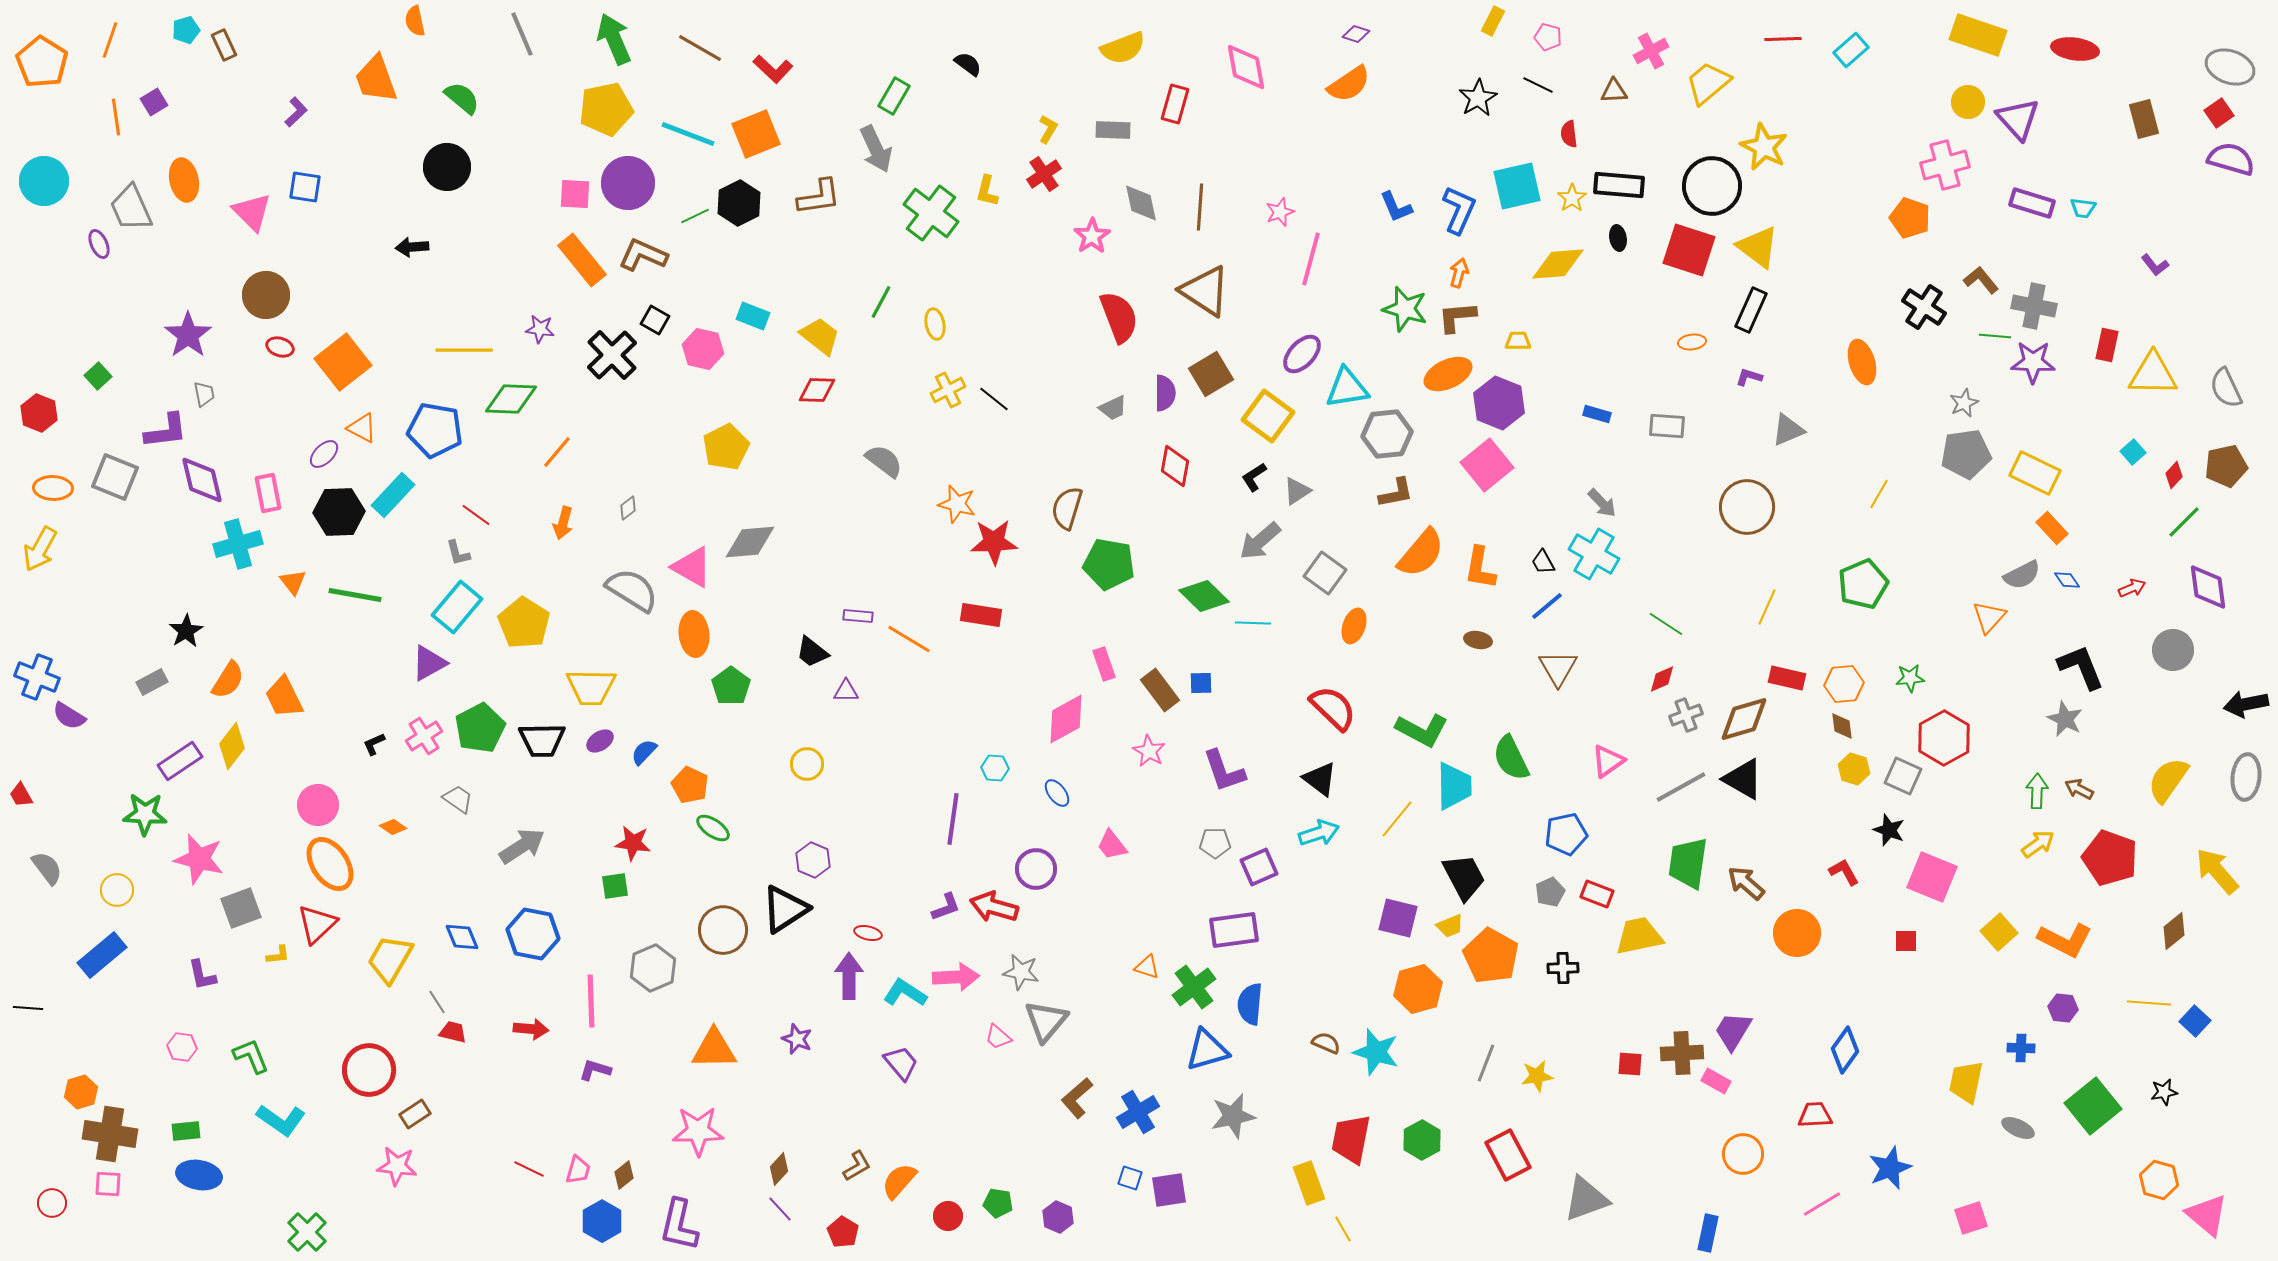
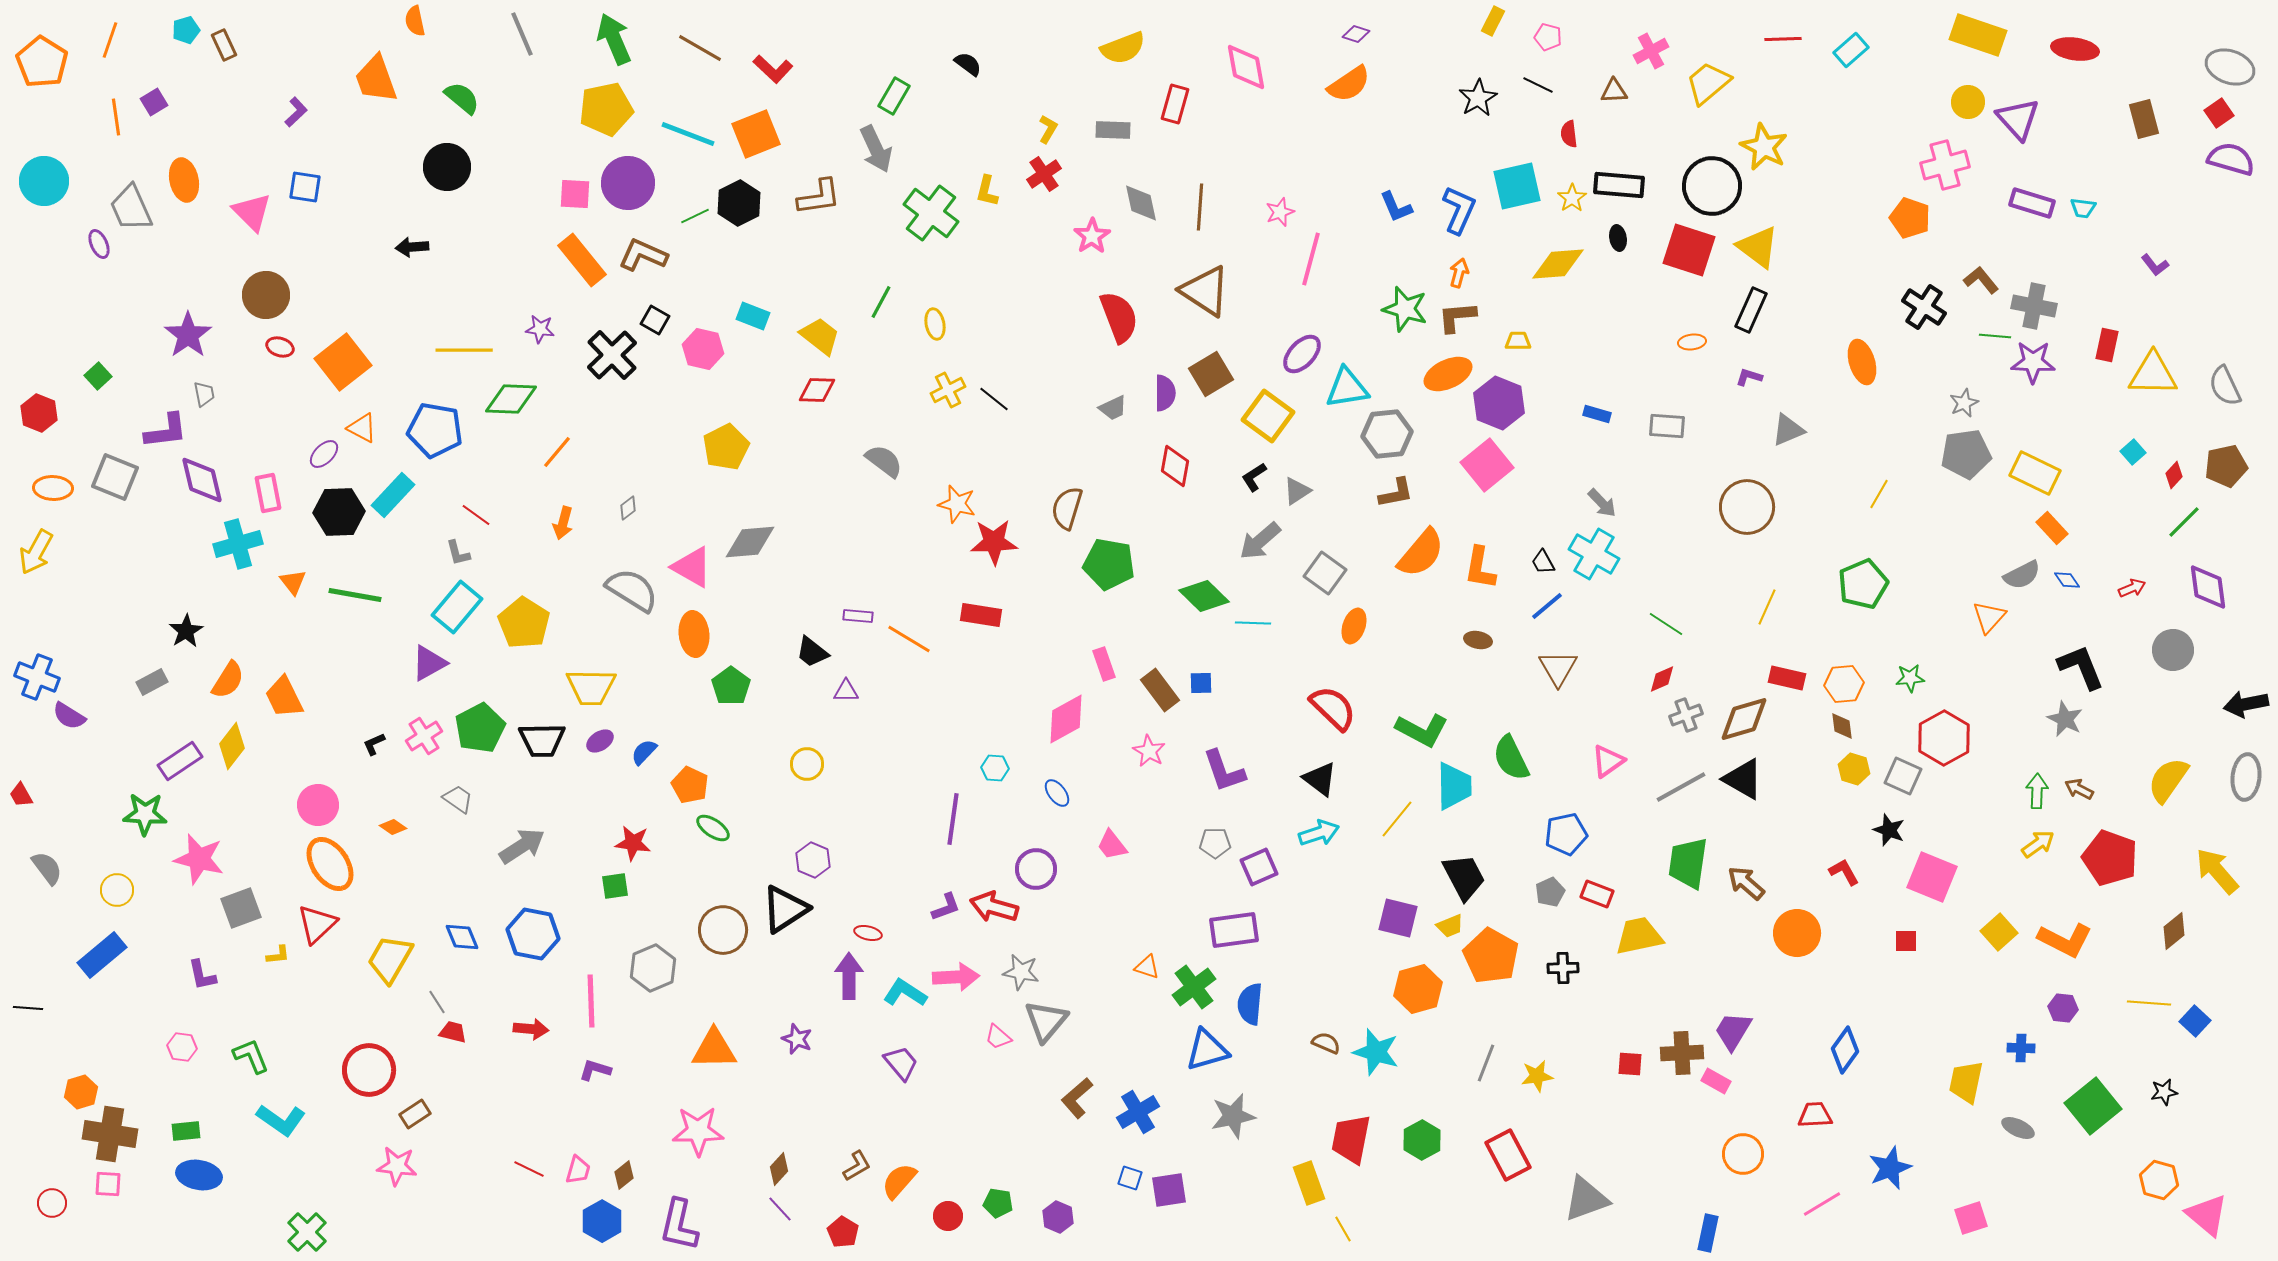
gray semicircle at (2226, 388): moved 1 px left, 2 px up
yellow arrow at (40, 549): moved 4 px left, 3 px down
